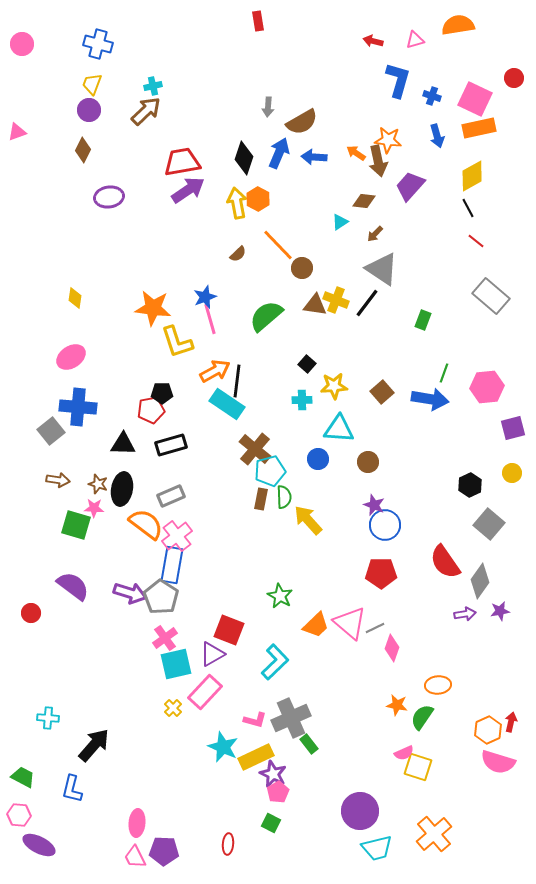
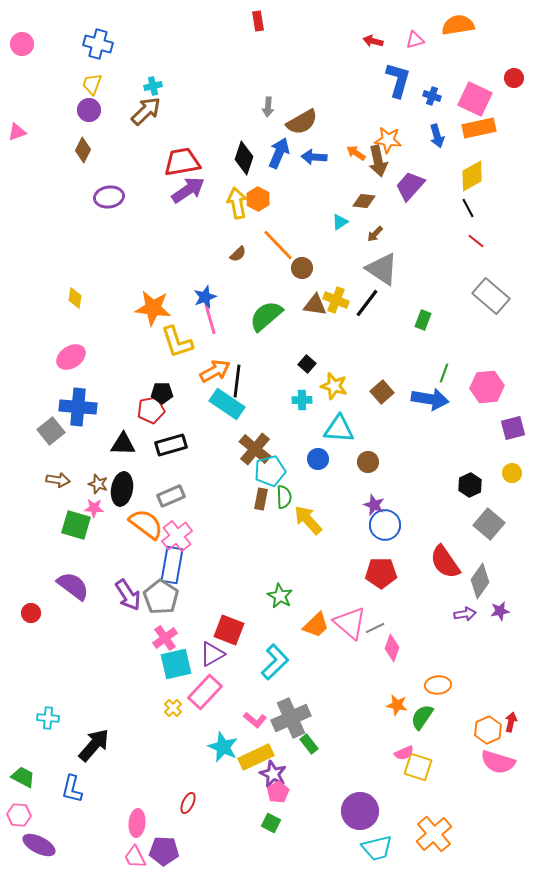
yellow star at (334, 386): rotated 20 degrees clockwise
purple arrow at (130, 593): moved 2 px left, 2 px down; rotated 40 degrees clockwise
pink L-shape at (255, 720): rotated 25 degrees clockwise
red ellipse at (228, 844): moved 40 px left, 41 px up; rotated 20 degrees clockwise
